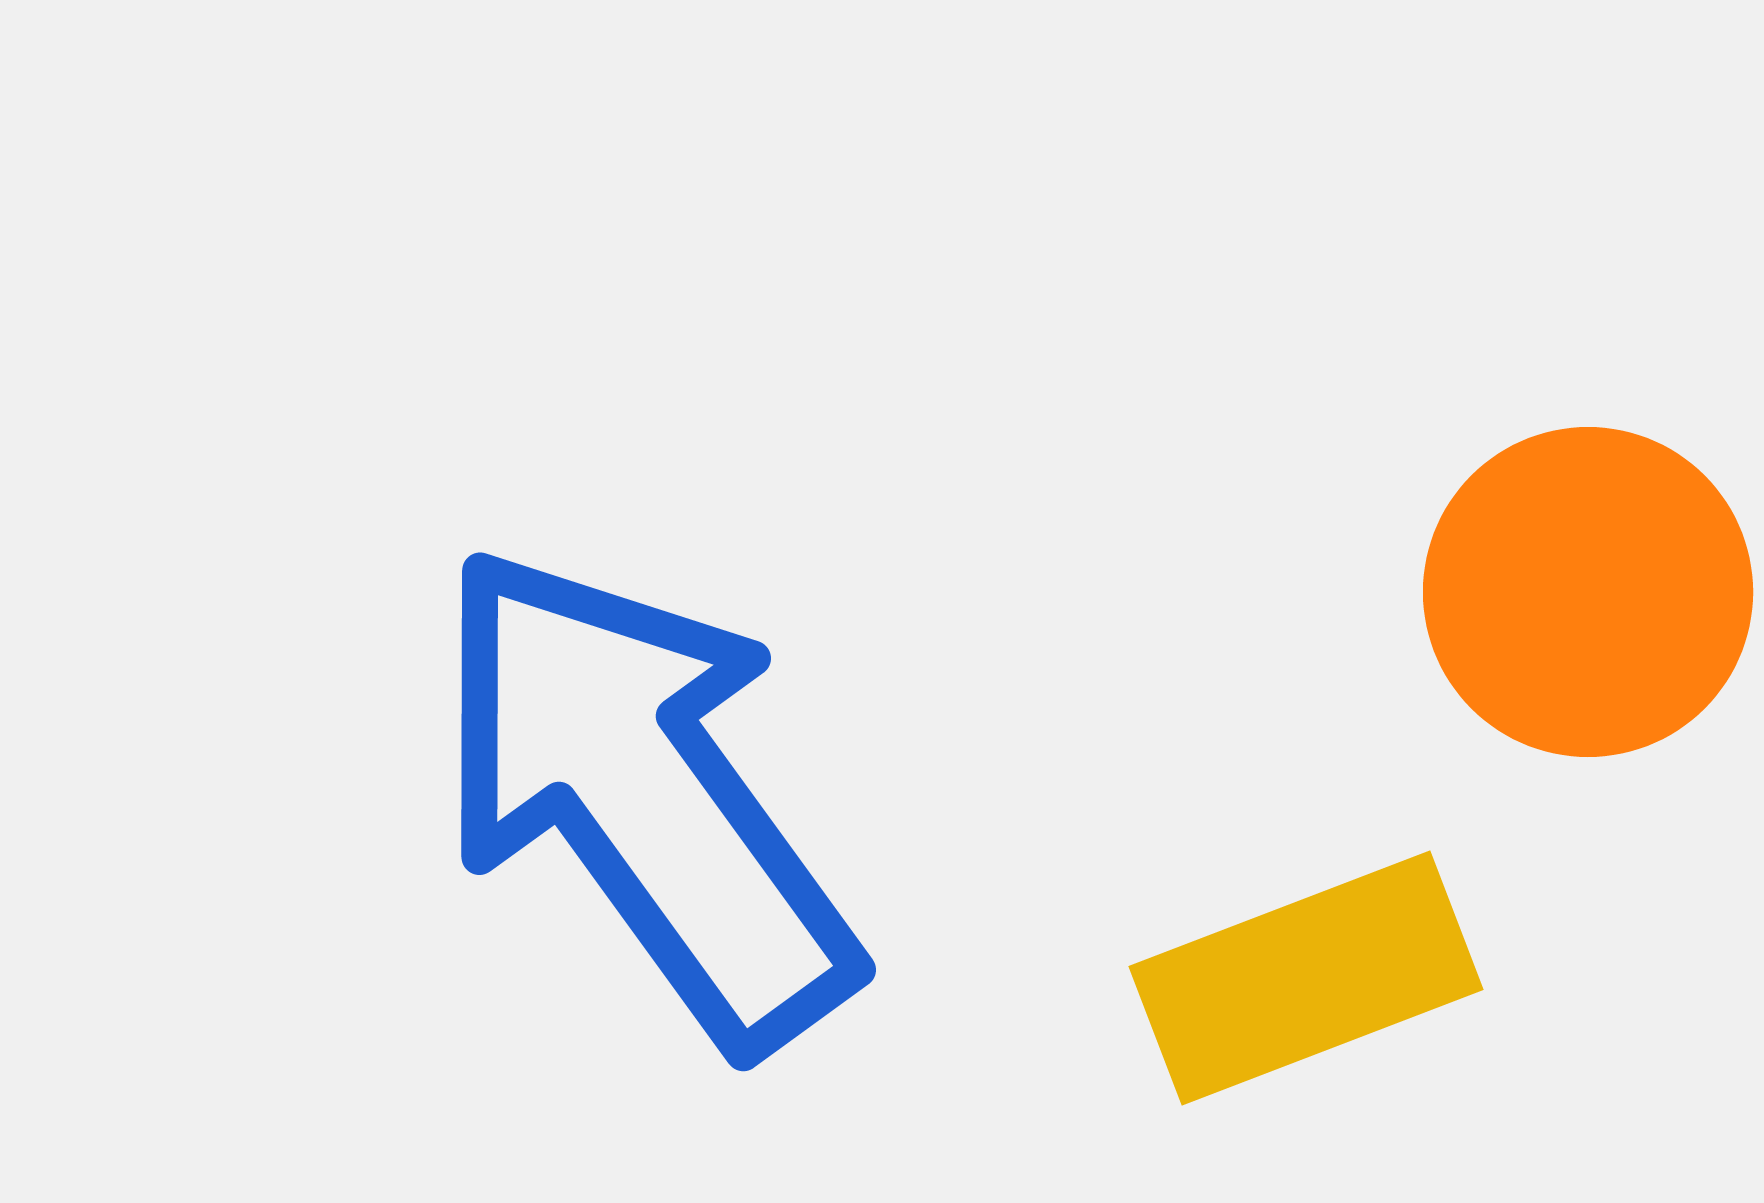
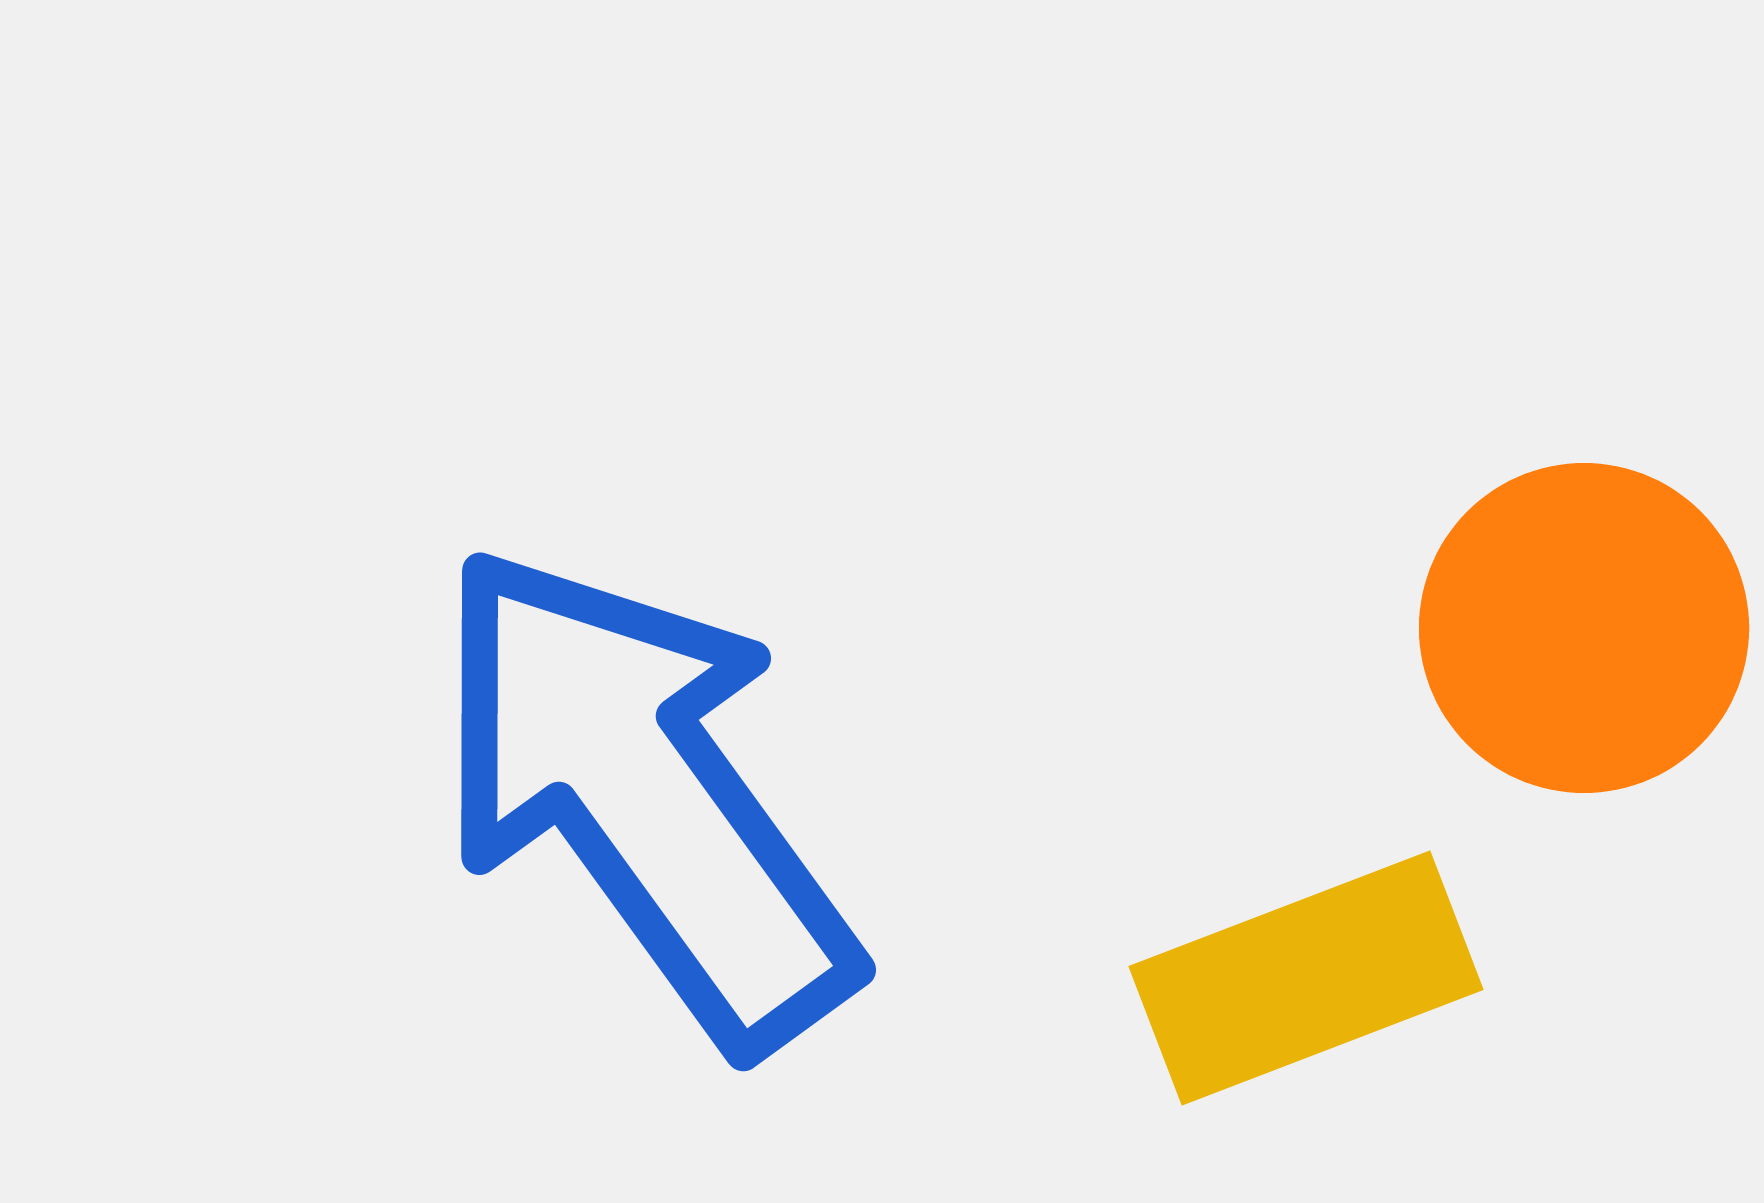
orange circle: moved 4 px left, 36 px down
